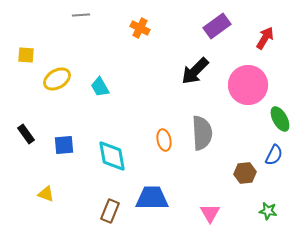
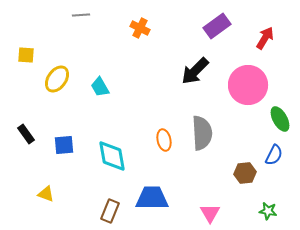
yellow ellipse: rotated 24 degrees counterclockwise
